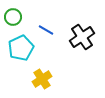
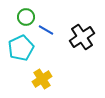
green circle: moved 13 px right
